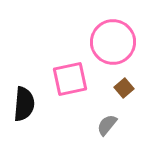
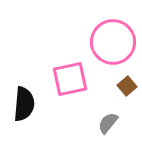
brown square: moved 3 px right, 2 px up
gray semicircle: moved 1 px right, 2 px up
